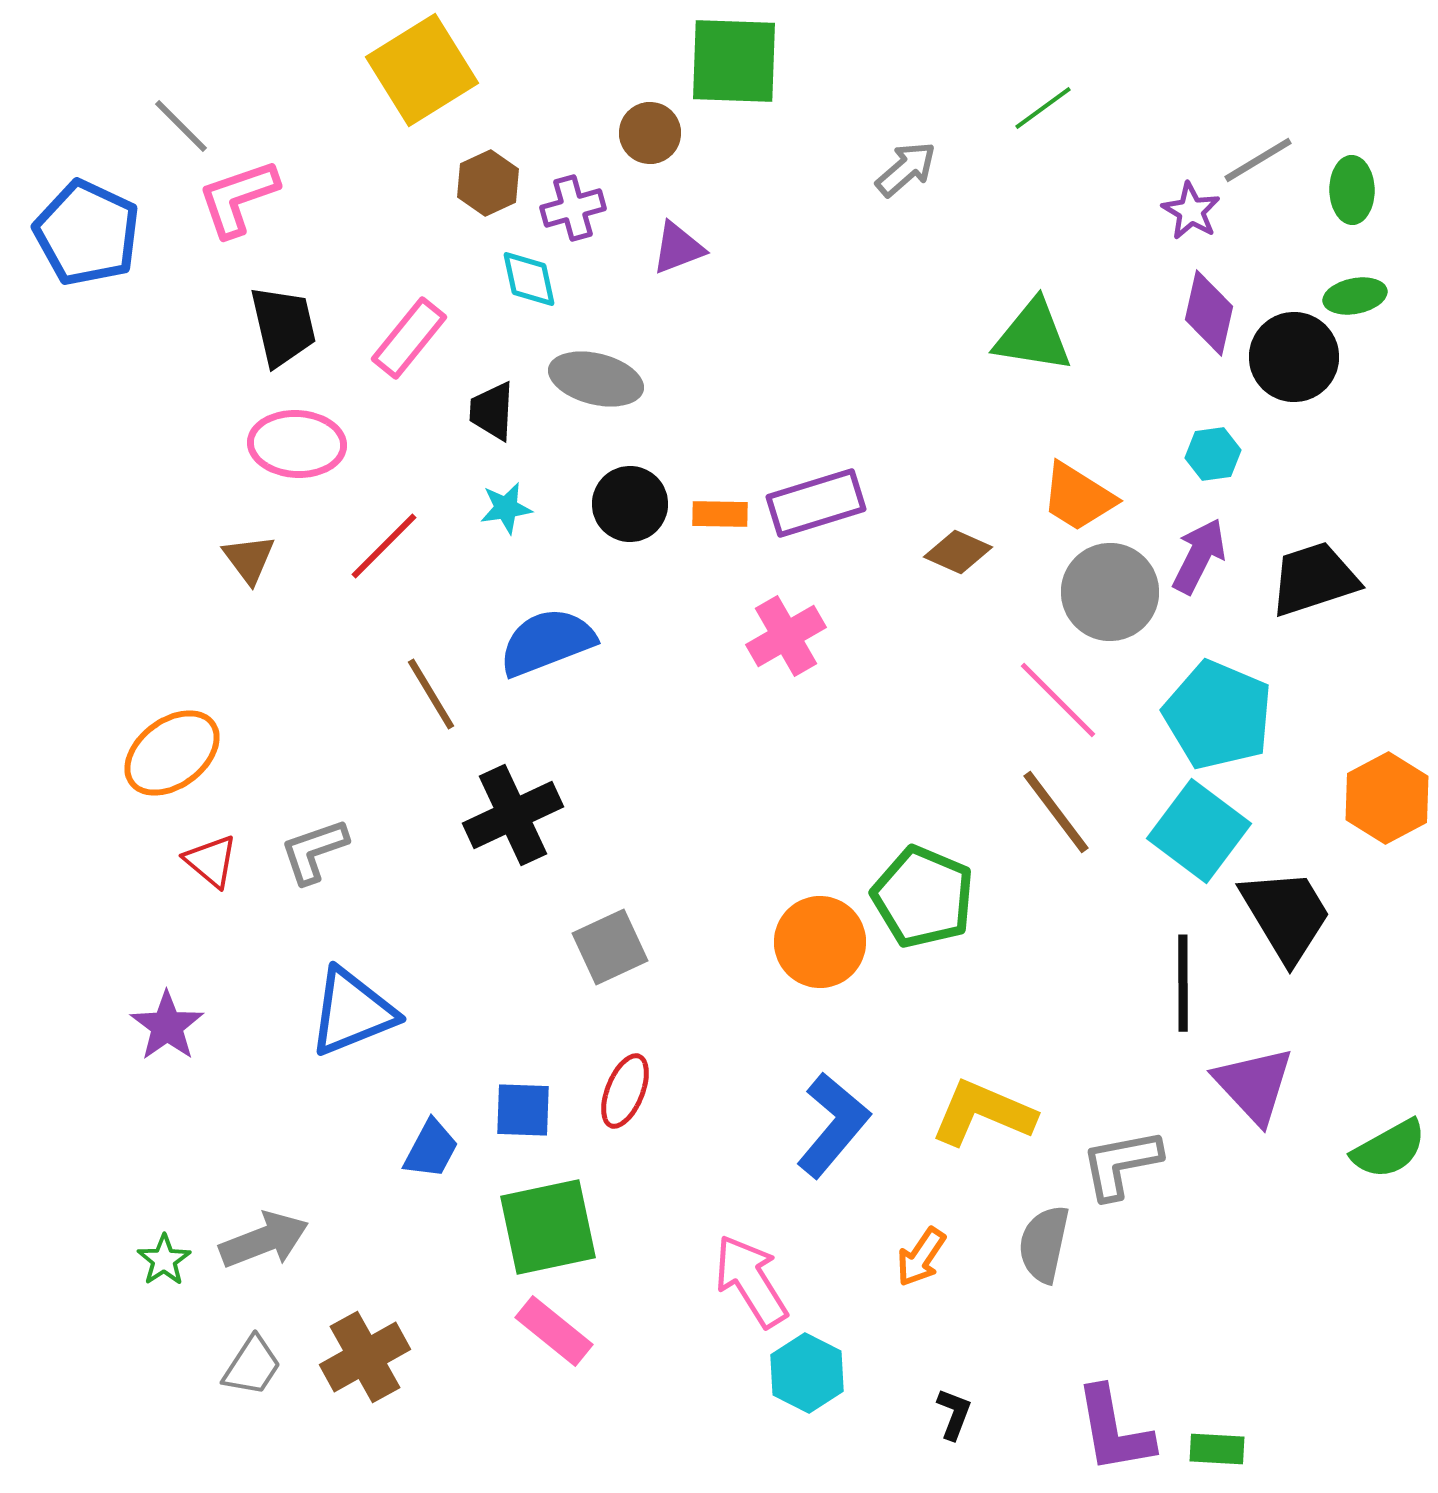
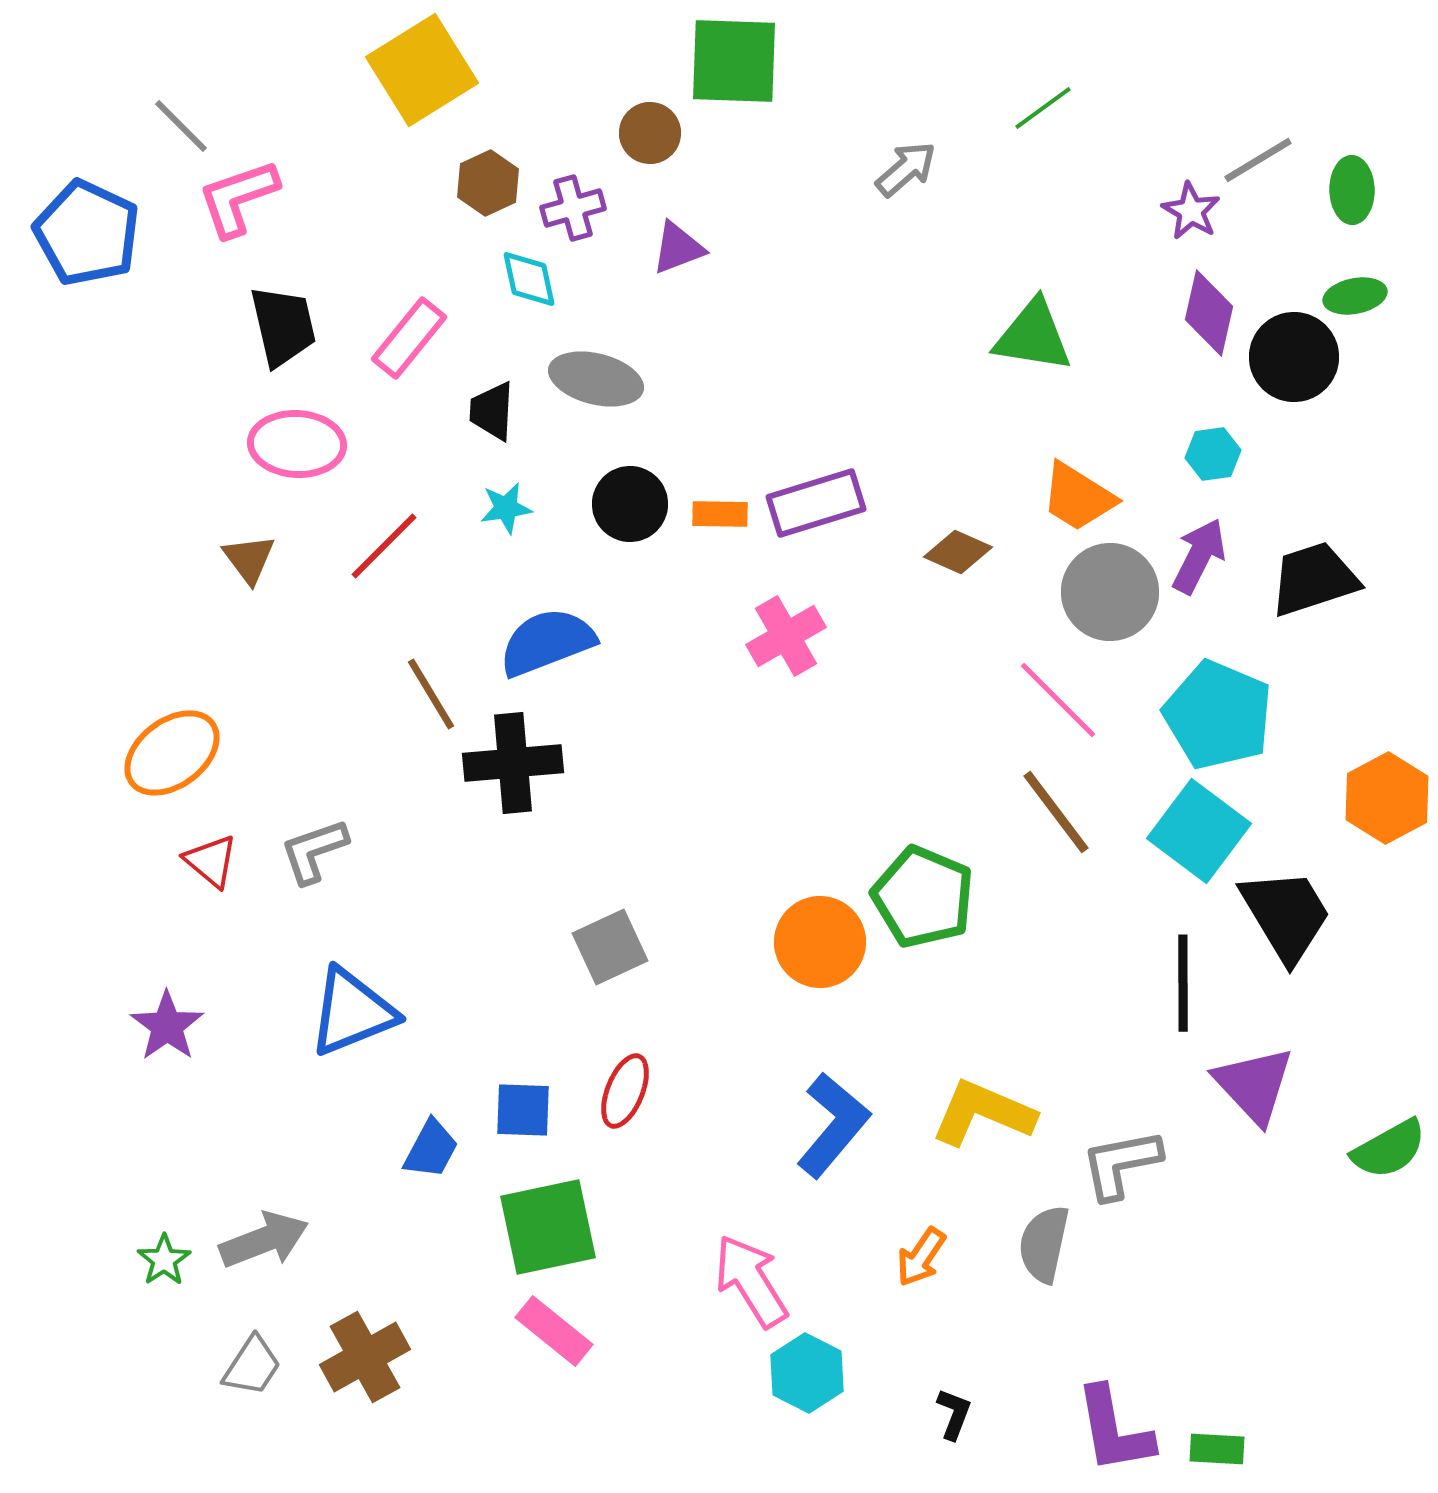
black cross at (513, 815): moved 52 px up; rotated 20 degrees clockwise
